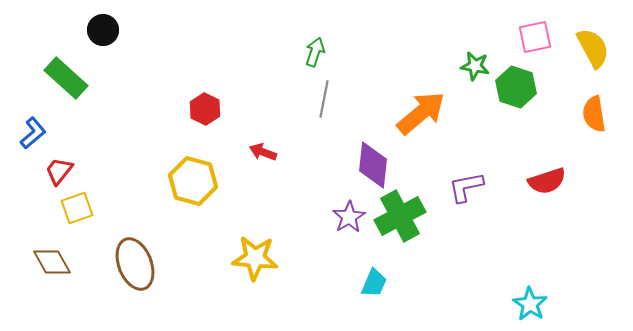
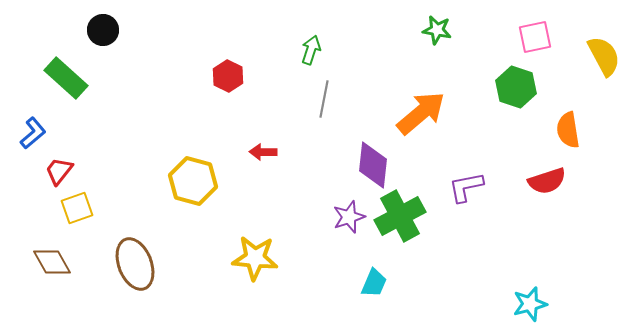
yellow semicircle: moved 11 px right, 8 px down
green arrow: moved 4 px left, 2 px up
green star: moved 38 px left, 36 px up
red hexagon: moved 23 px right, 33 px up
orange semicircle: moved 26 px left, 16 px down
red arrow: rotated 20 degrees counterclockwise
purple star: rotated 12 degrees clockwise
cyan star: rotated 24 degrees clockwise
